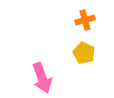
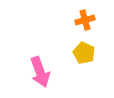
pink arrow: moved 2 px left, 6 px up
